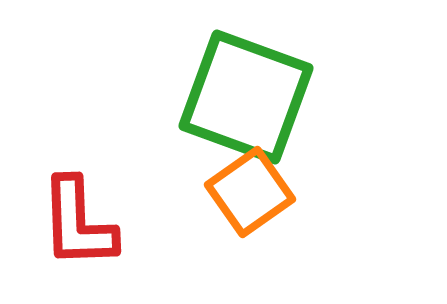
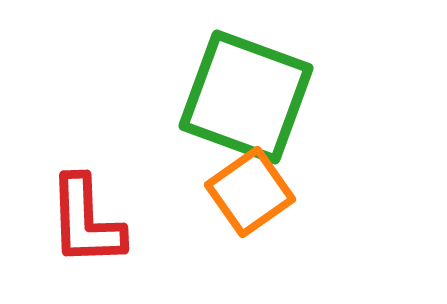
red L-shape: moved 8 px right, 2 px up
